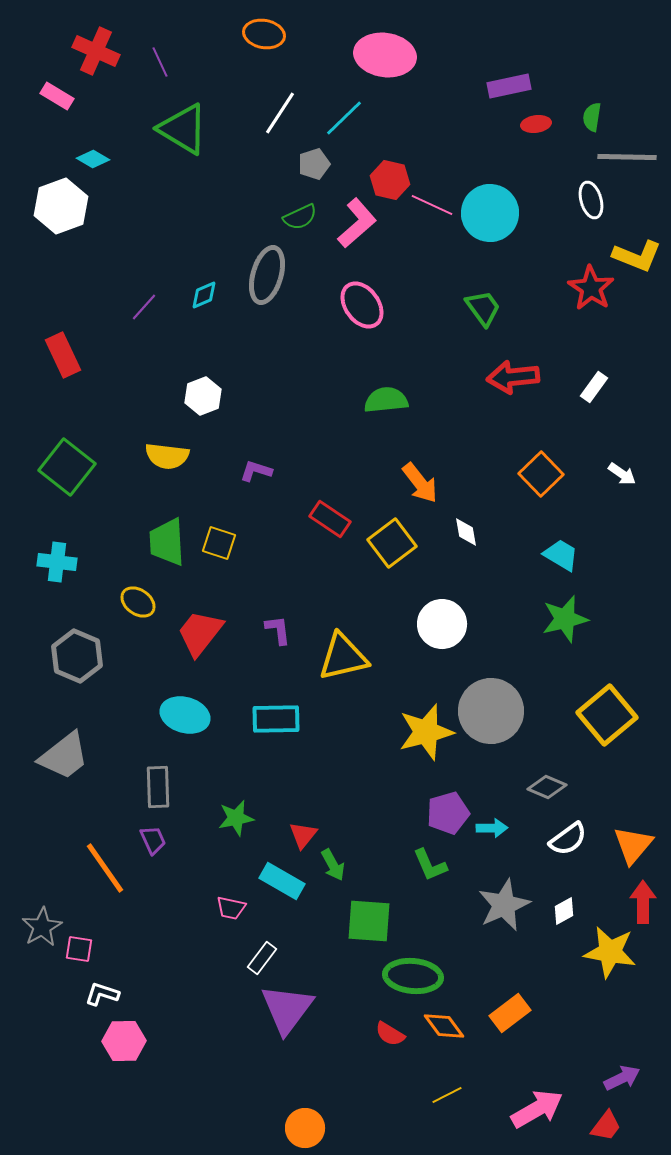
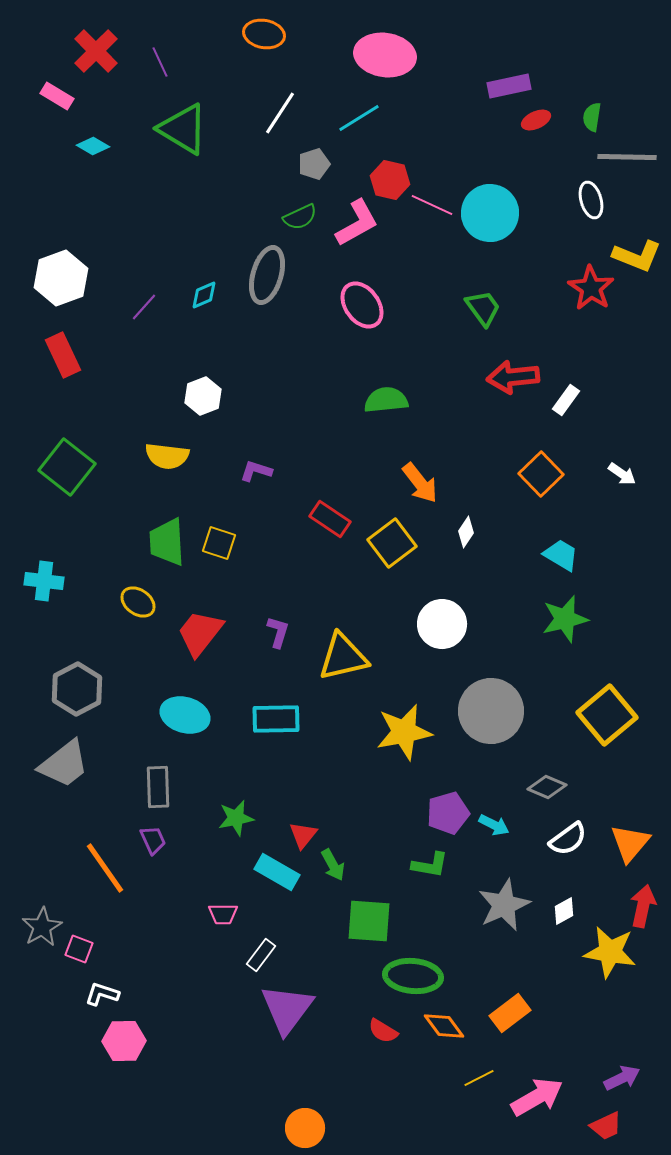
red cross at (96, 51): rotated 21 degrees clockwise
cyan line at (344, 118): moved 15 px right; rotated 12 degrees clockwise
red ellipse at (536, 124): moved 4 px up; rotated 16 degrees counterclockwise
cyan diamond at (93, 159): moved 13 px up
white hexagon at (61, 206): moved 72 px down
pink L-shape at (357, 223): rotated 12 degrees clockwise
white rectangle at (594, 387): moved 28 px left, 13 px down
white diamond at (466, 532): rotated 44 degrees clockwise
cyan cross at (57, 562): moved 13 px left, 19 px down
purple L-shape at (278, 630): moved 2 px down; rotated 24 degrees clockwise
gray hexagon at (77, 656): moved 33 px down; rotated 9 degrees clockwise
yellow star at (426, 732): moved 22 px left; rotated 4 degrees clockwise
gray trapezoid at (64, 756): moved 8 px down
cyan arrow at (492, 828): moved 2 px right, 3 px up; rotated 28 degrees clockwise
orange triangle at (633, 845): moved 3 px left, 2 px up
green L-shape at (430, 865): rotated 57 degrees counterclockwise
cyan rectangle at (282, 881): moved 5 px left, 9 px up
red arrow at (643, 902): moved 4 px down; rotated 12 degrees clockwise
pink trapezoid at (231, 908): moved 8 px left, 6 px down; rotated 12 degrees counterclockwise
pink square at (79, 949): rotated 12 degrees clockwise
white rectangle at (262, 958): moved 1 px left, 3 px up
red semicircle at (390, 1034): moved 7 px left, 3 px up
yellow line at (447, 1095): moved 32 px right, 17 px up
pink arrow at (537, 1109): moved 12 px up
red trapezoid at (606, 1126): rotated 28 degrees clockwise
